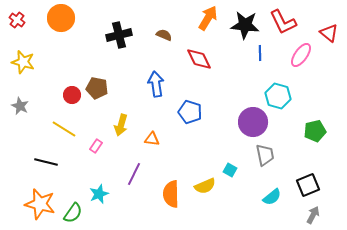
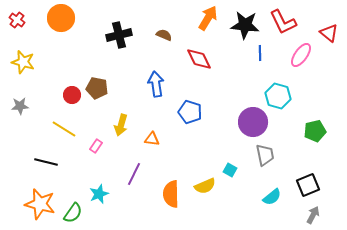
gray star: rotated 30 degrees counterclockwise
